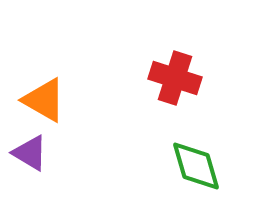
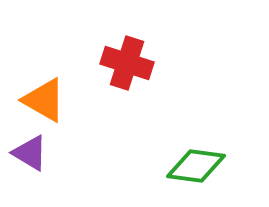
red cross: moved 48 px left, 15 px up
green diamond: rotated 66 degrees counterclockwise
